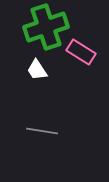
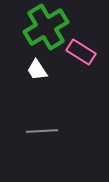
green cross: rotated 12 degrees counterclockwise
gray line: rotated 12 degrees counterclockwise
